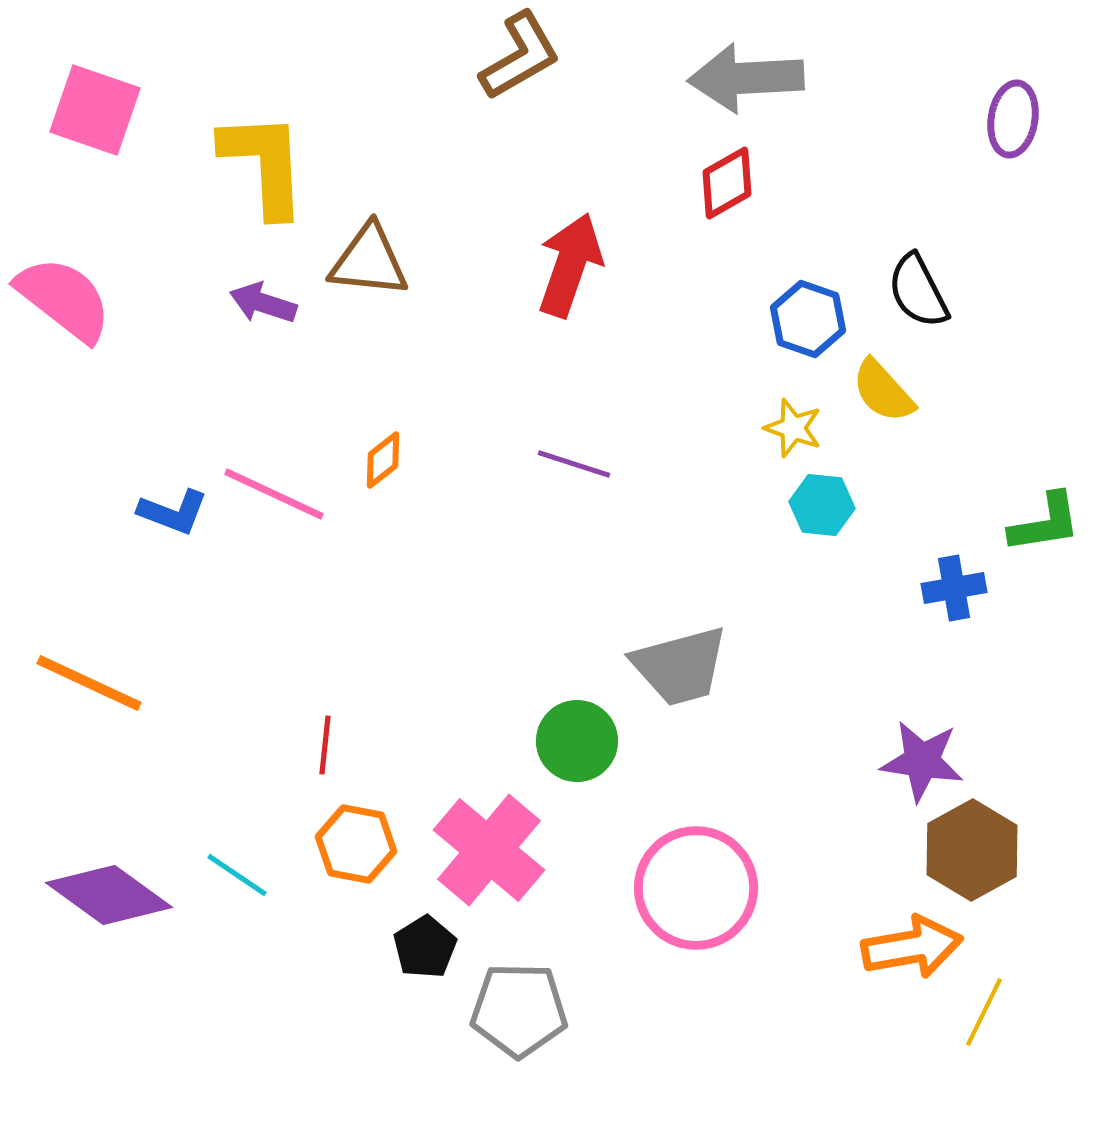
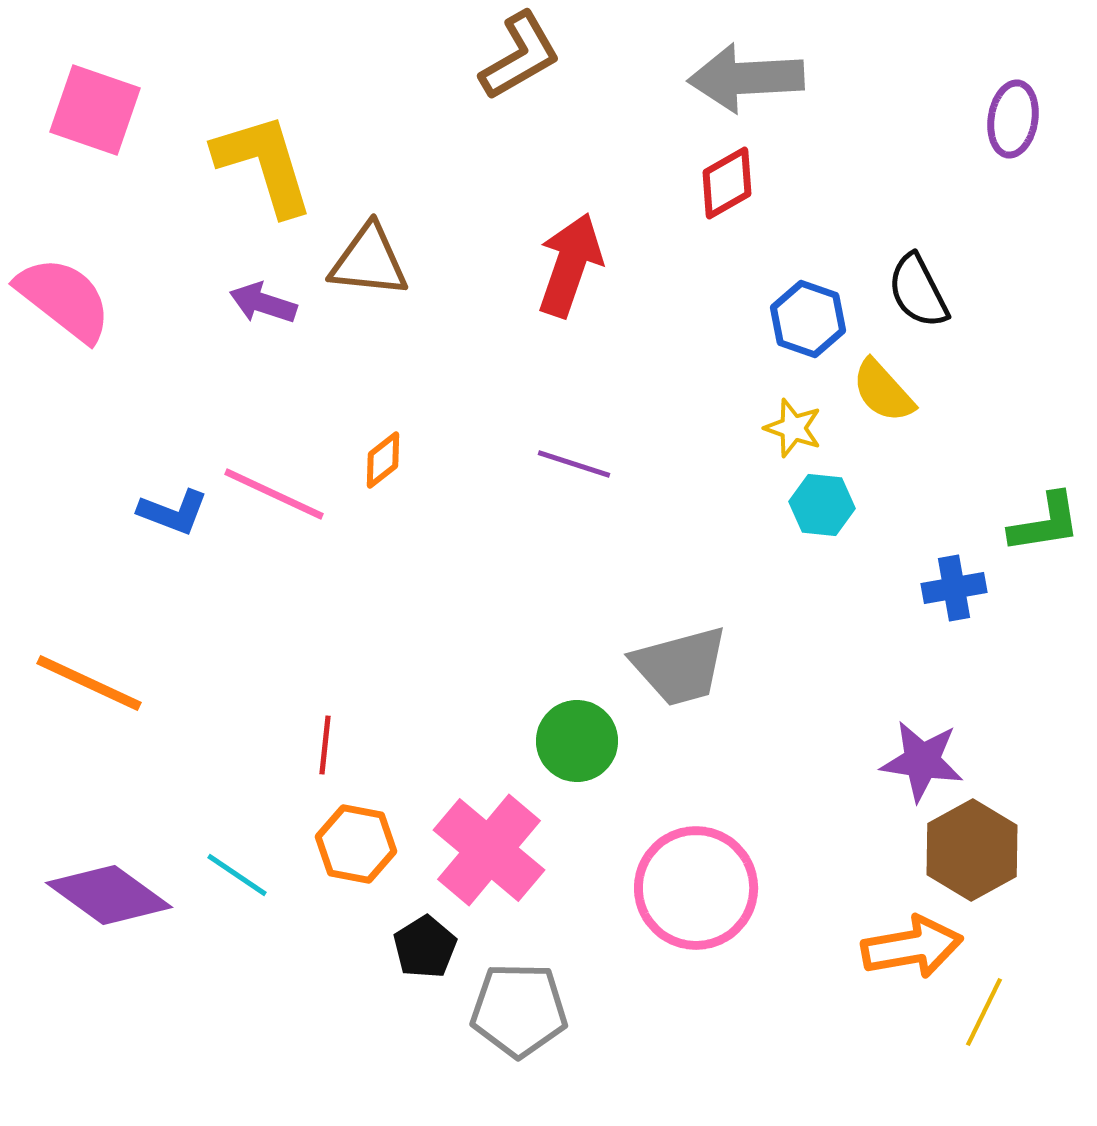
yellow L-shape: rotated 14 degrees counterclockwise
